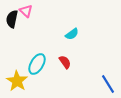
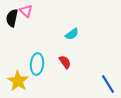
black semicircle: moved 1 px up
cyan ellipse: rotated 25 degrees counterclockwise
yellow star: moved 1 px right
